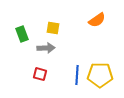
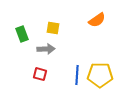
gray arrow: moved 1 px down
